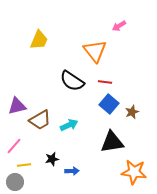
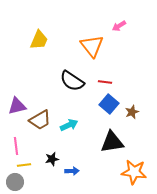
orange triangle: moved 3 px left, 5 px up
pink line: moved 2 px right; rotated 48 degrees counterclockwise
